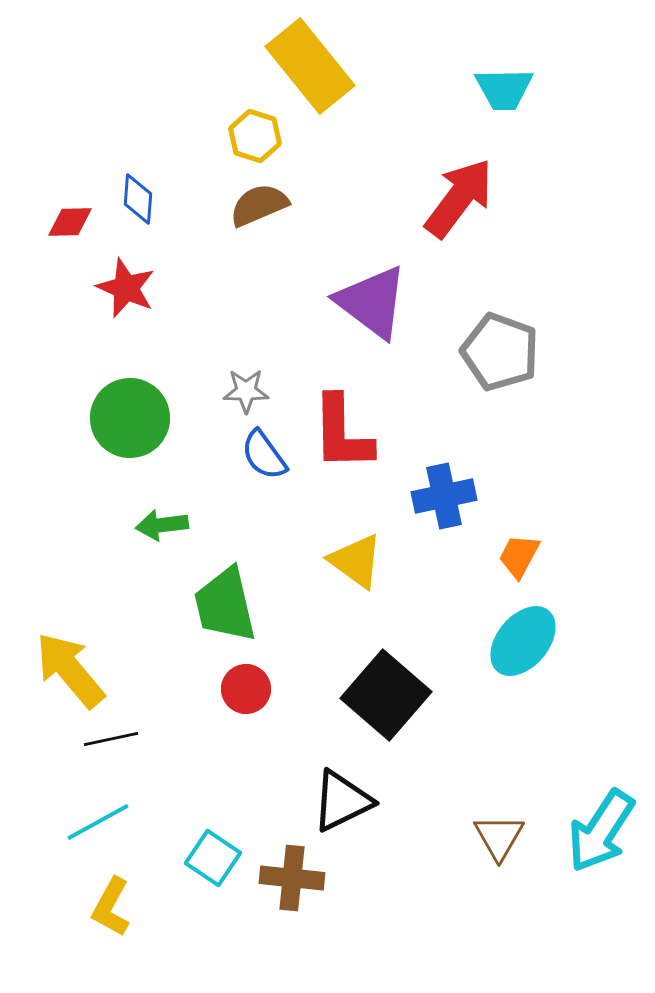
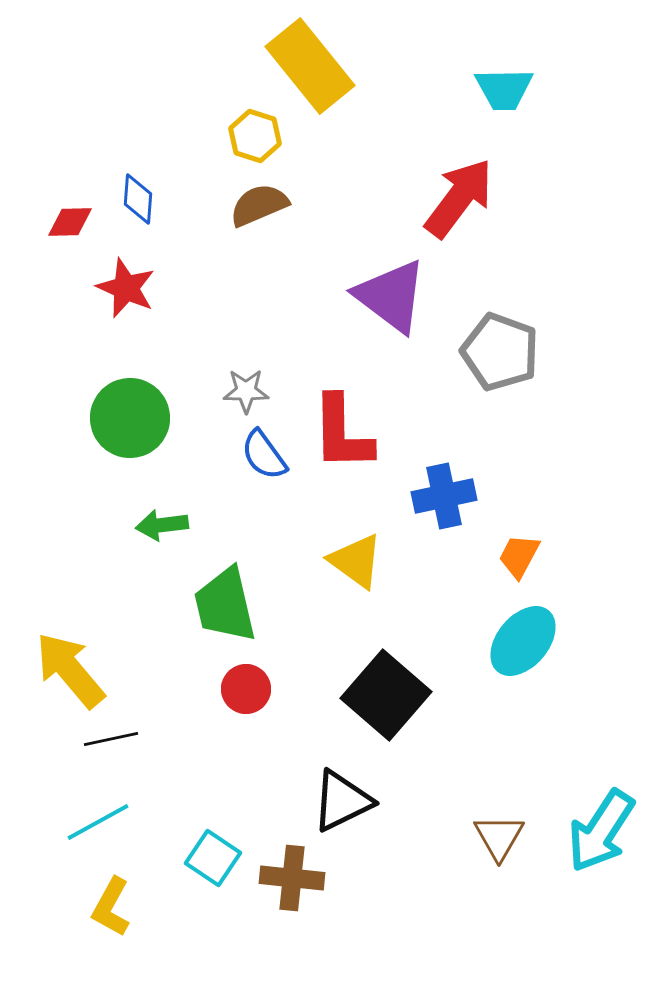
purple triangle: moved 19 px right, 6 px up
